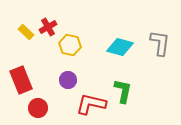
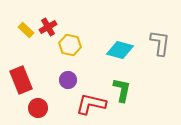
yellow rectangle: moved 2 px up
cyan diamond: moved 3 px down
green L-shape: moved 1 px left, 1 px up
